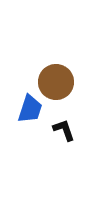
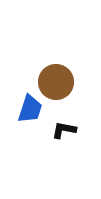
black L-shape: rotated 60 degrees counterclockwise
